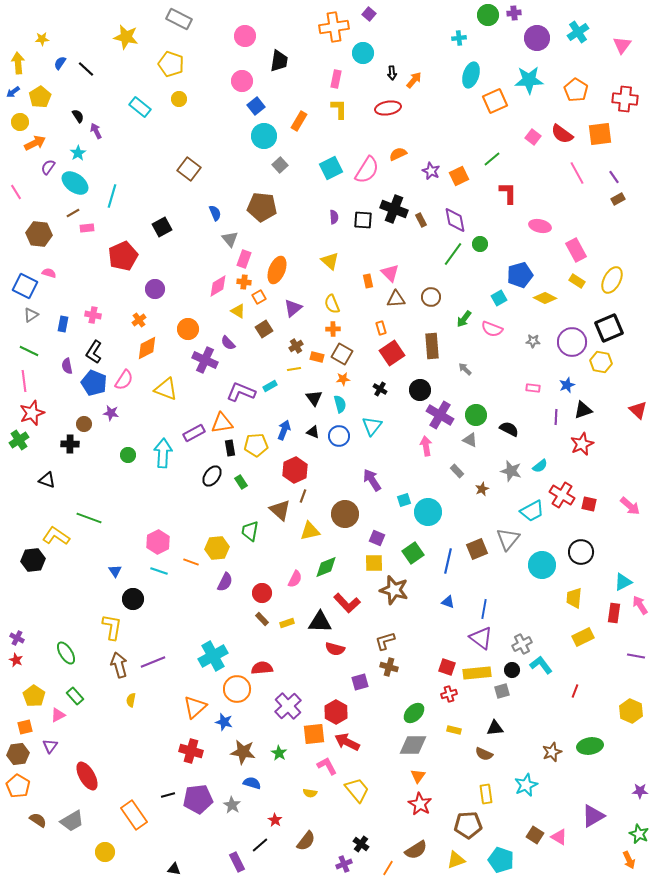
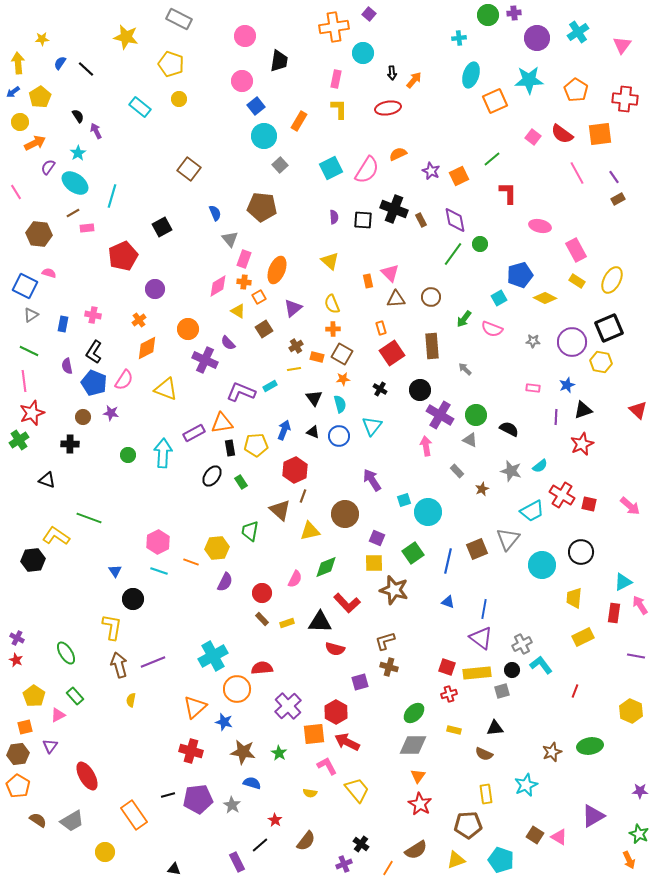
brown circle at (84, 424): moved 1 px left, 7 px up
